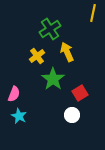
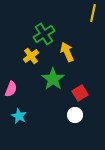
green cross: moved 6 px left, 5 px down
yellow cross: moved 6 px left
pink semicircle: moved 3 px left, 5 px up
white circle: moved 3 px right
